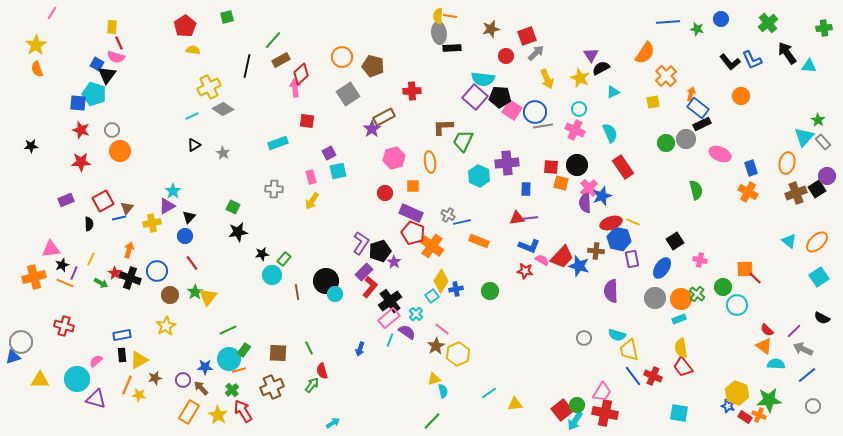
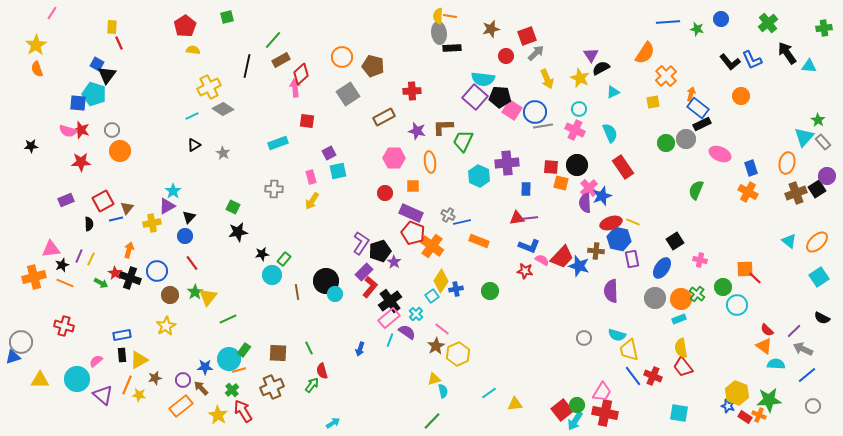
pink semicircle at (116, 57): moved 48 px left, 74 px down
purple star at (372, 129): moved 45 px right, 2 px down; rotated 24 degrees counterclockwise
pink hexagon at (394, 158): rotated 15 degrees clockwise
green semicircle at (696, 190): rotated 144 degrees counterclockwise
blue line at (119, 218): moved 3 px left, 1 px down
purple line at (74, 273): moved 5 px right, 17 px up
green line at (228, 330): moved 11 px up
purple triangle at (96, 399): moved 7 px right, 4 px up; rotated 25 degrees clockwise
orange rectangle at (189, 412): moved 8 px left, 6 px up; rotated 20 degrees clockwise
